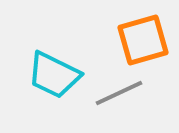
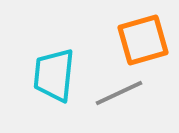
cyan trapezoid: rotated 70 degrees clockwise
